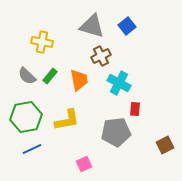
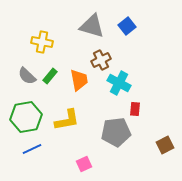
brown cross: moved 4 px down
